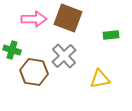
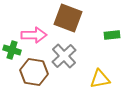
pink arrow: moved 16 px down
green rectangle: moved 1 px right
